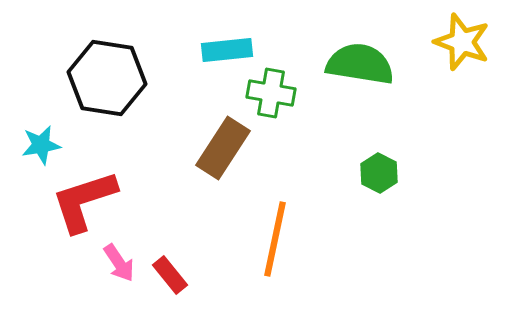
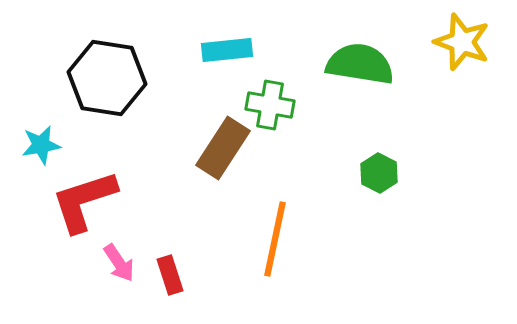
green cross: moved 1 px left, 12 px down
red rectangle: rotated 21 degrees clockwise
